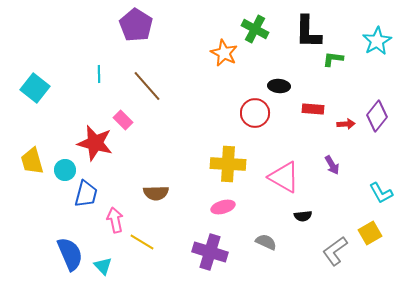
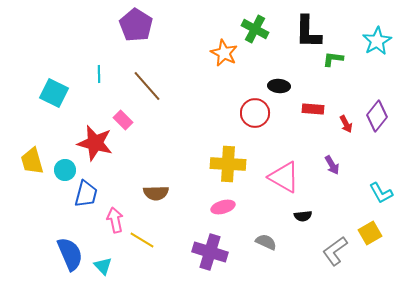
cyan square: moved 19 px right, 5 px down; rotated 12 degrees counterclockwise
red arrow: rotated 66 degrees clockwise
yellow line: moved 2 px up
